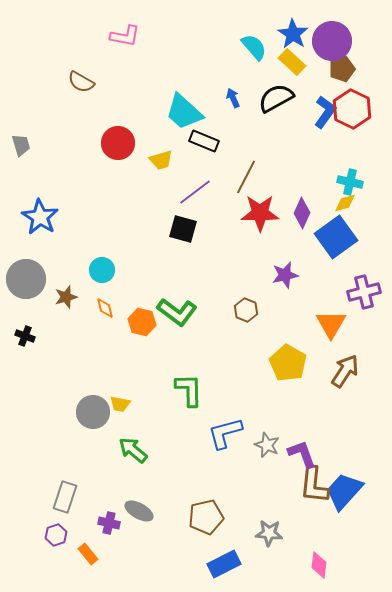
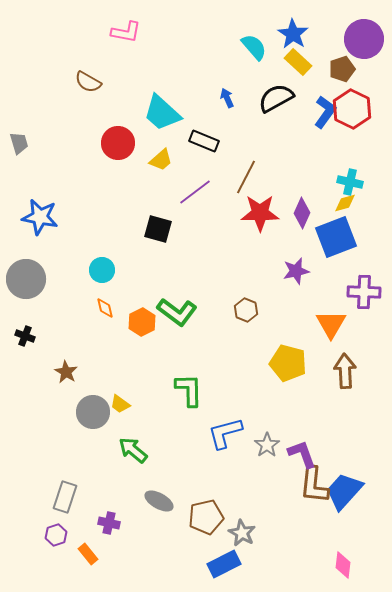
pink L-shape at (125, 36): moved 1 px right, 4 px up
purple circle at (332, 41): moved 32 px right, 2 px up
yellow rectangle at (292, 62): moved 6 px right
brown semicircle at (81, 82): moved 7 px right
blue arrow at (233, 98): moved 6 px left
cyan trapezoid at (184, 112): moved 22 px left, 1 px down
gray trapezoid at (21, 145): moved 2 px left, 2 px up
yellow trapezoid at (161, 160): rotated 25 degrees counterclockwise
blue star at (40, 217): rotated 21 degrees counterclockwise
black square at (183, 229): moved 25 px left
blue square at (336, 237): rotated 15 degrees clockwise
purple star at (285, 275): moved 11 px right, 4 px up
purple cross at (364, 292): rotated 16 degrees clockwise
brown star at (66, 297): moved 75 px down; rotated 25 degrees counterclockwise
orange hexagon at (142, 322): rotated 20 degrees clockwise
yellow pentagon at (288, 363): rotated 15 degrees counterclockwise
brown arrow at (345, 371): rotated 36 degrees counterclockwise
yellow trapezoid at (120, 404): rotated 25 degrees clockwise
gray star at (267, 445): rotated 15 degrees clockwise
gray ellipse at (139, 511): moved 20 px right, 10 px up
gray star at (269, 533): moved 27 px left; rotated 24 degrees clockwise
pink diamond at (319, 565): moved 24 px right
